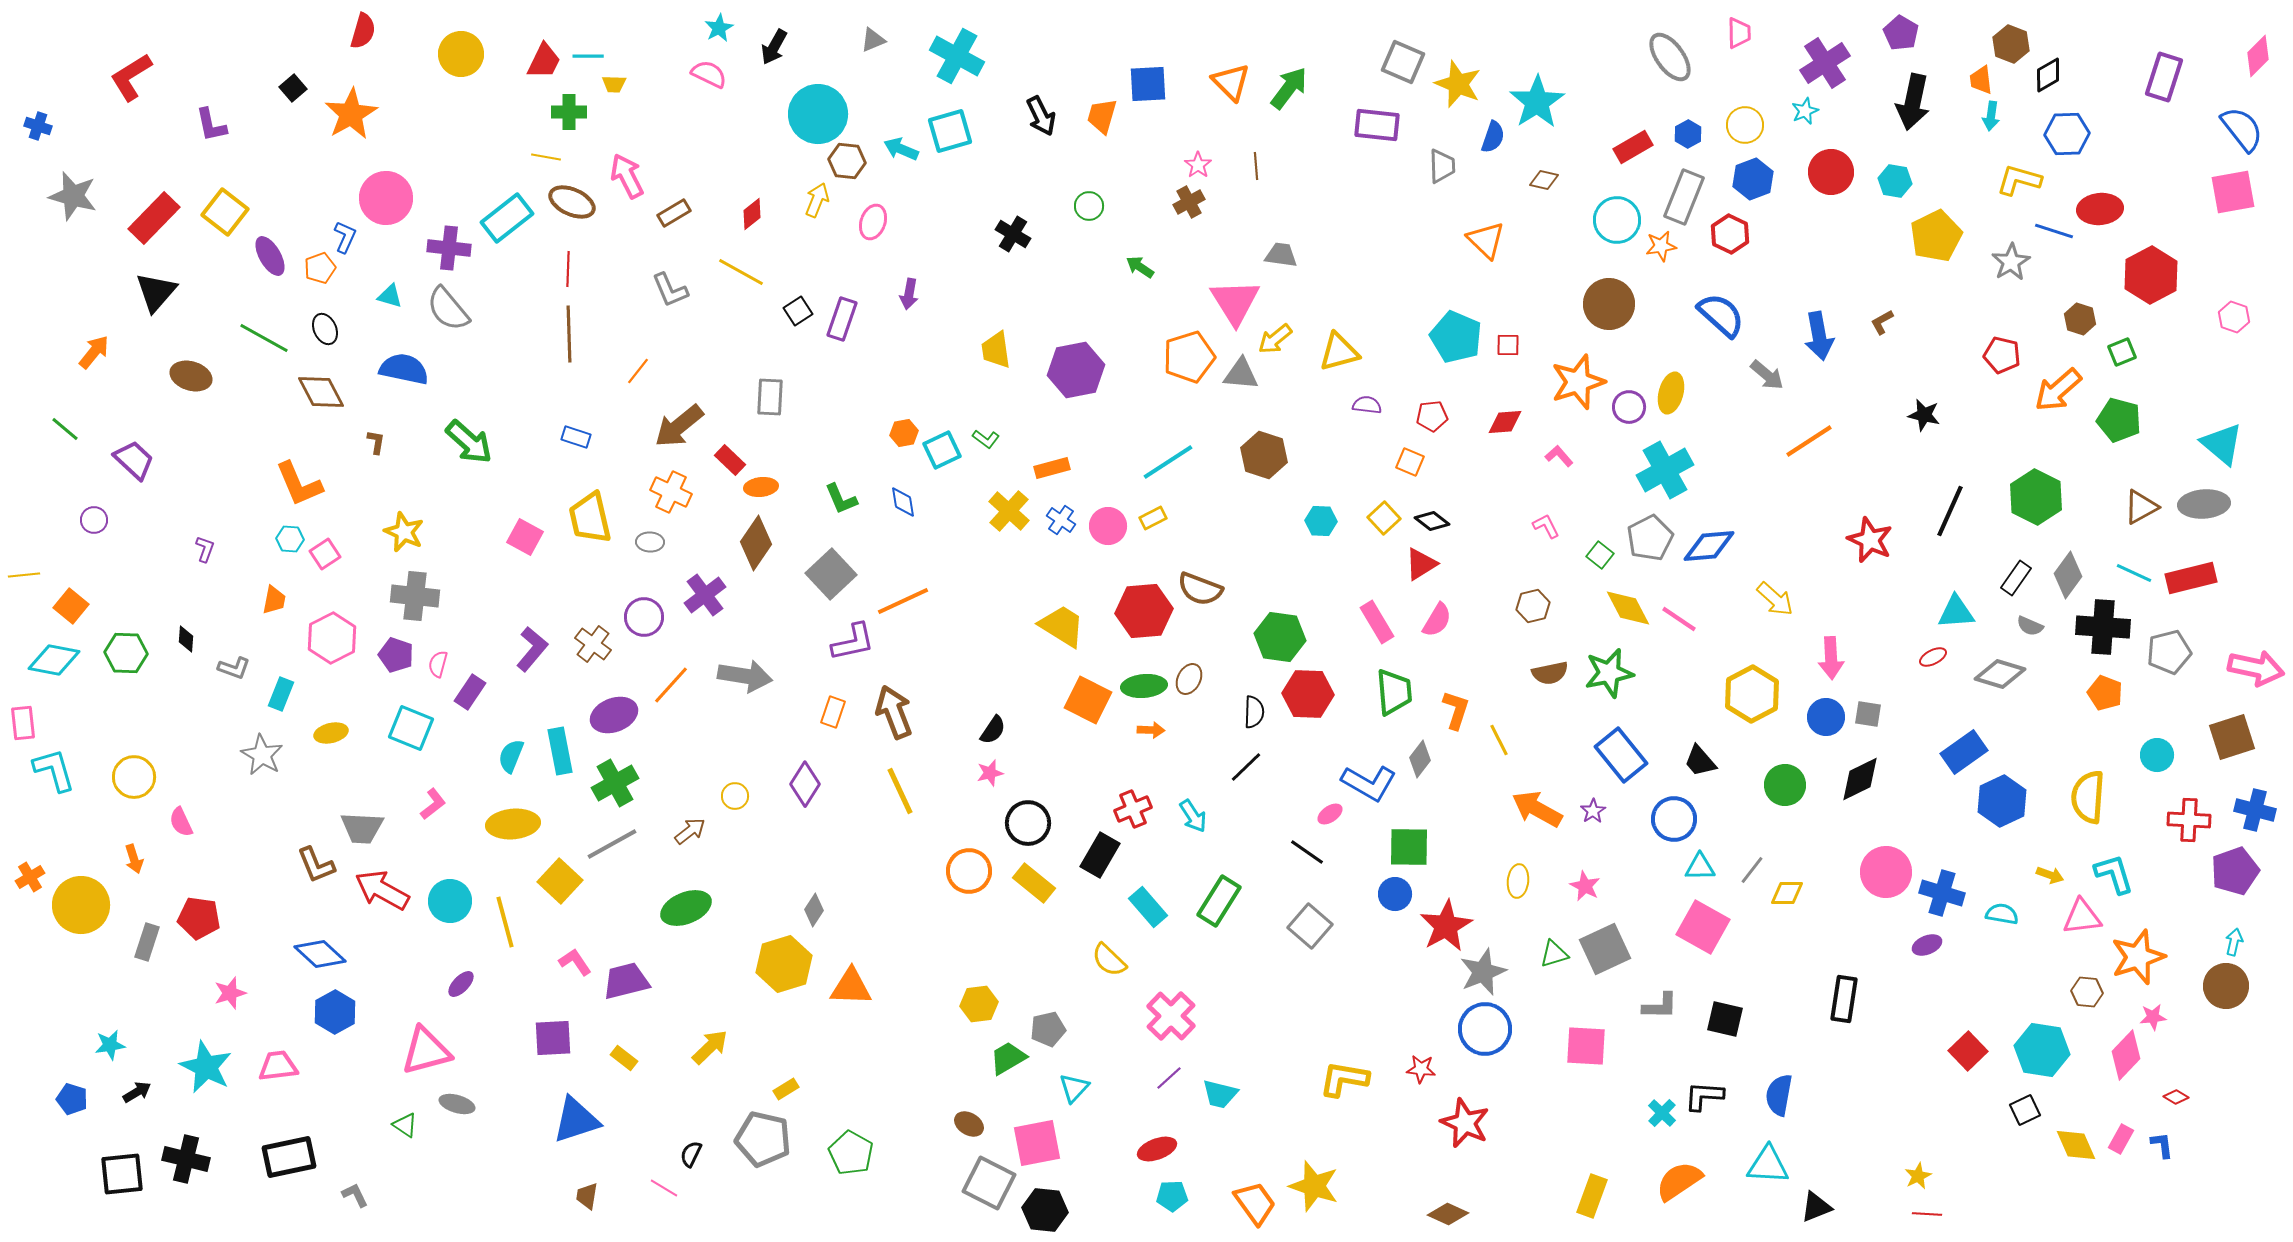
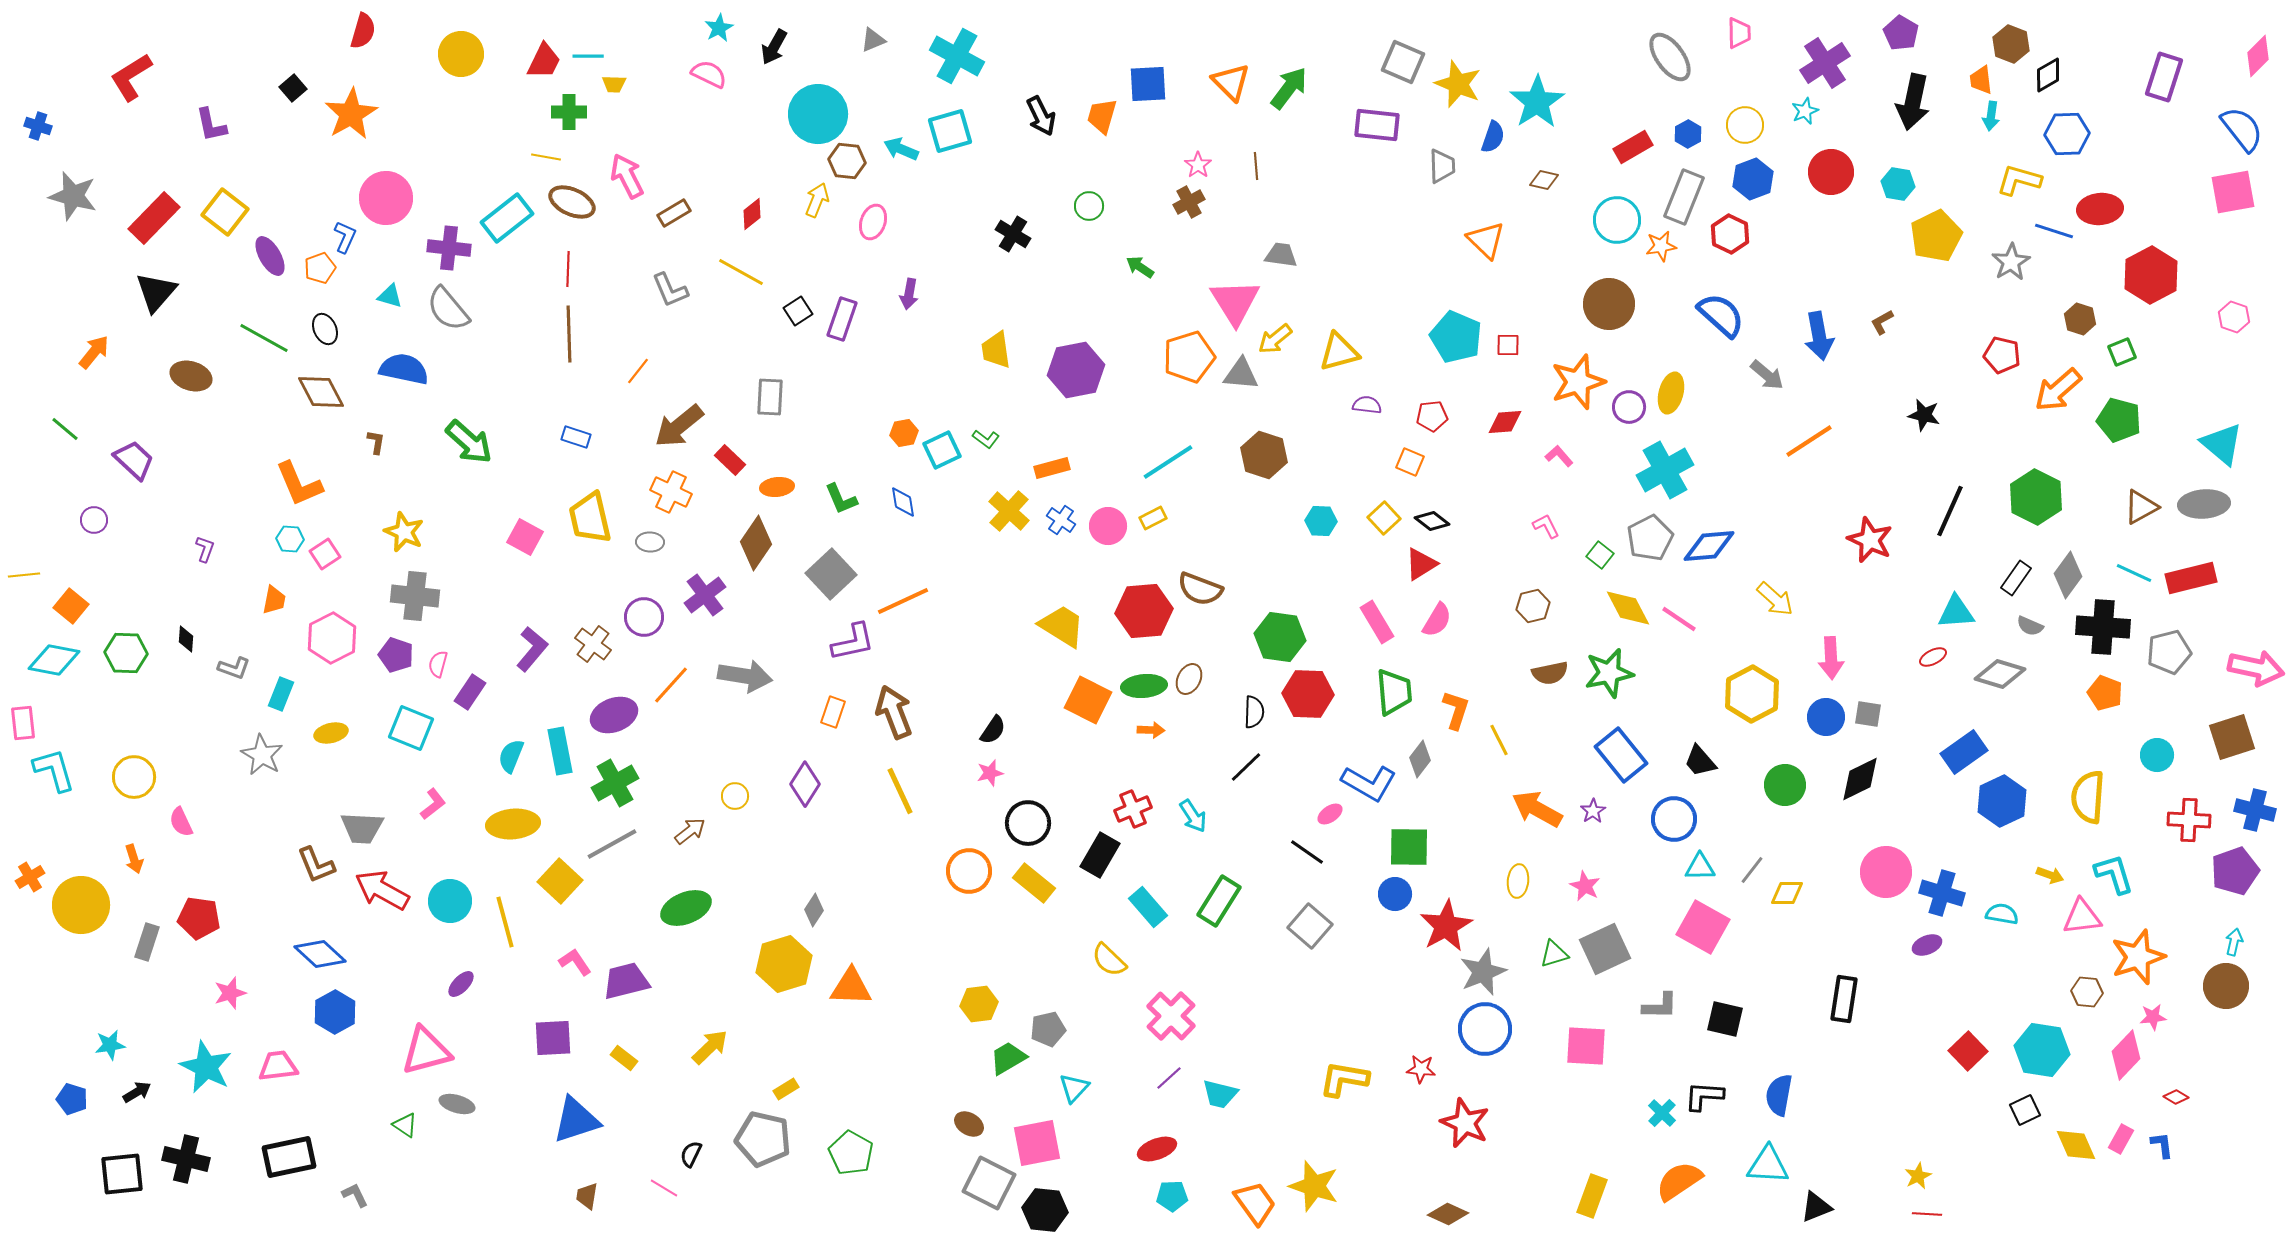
cyan hexagon at (1895, 181): moved 3 px right, 3 px down
orange ellipse at (761, 487): moved 16 px right
